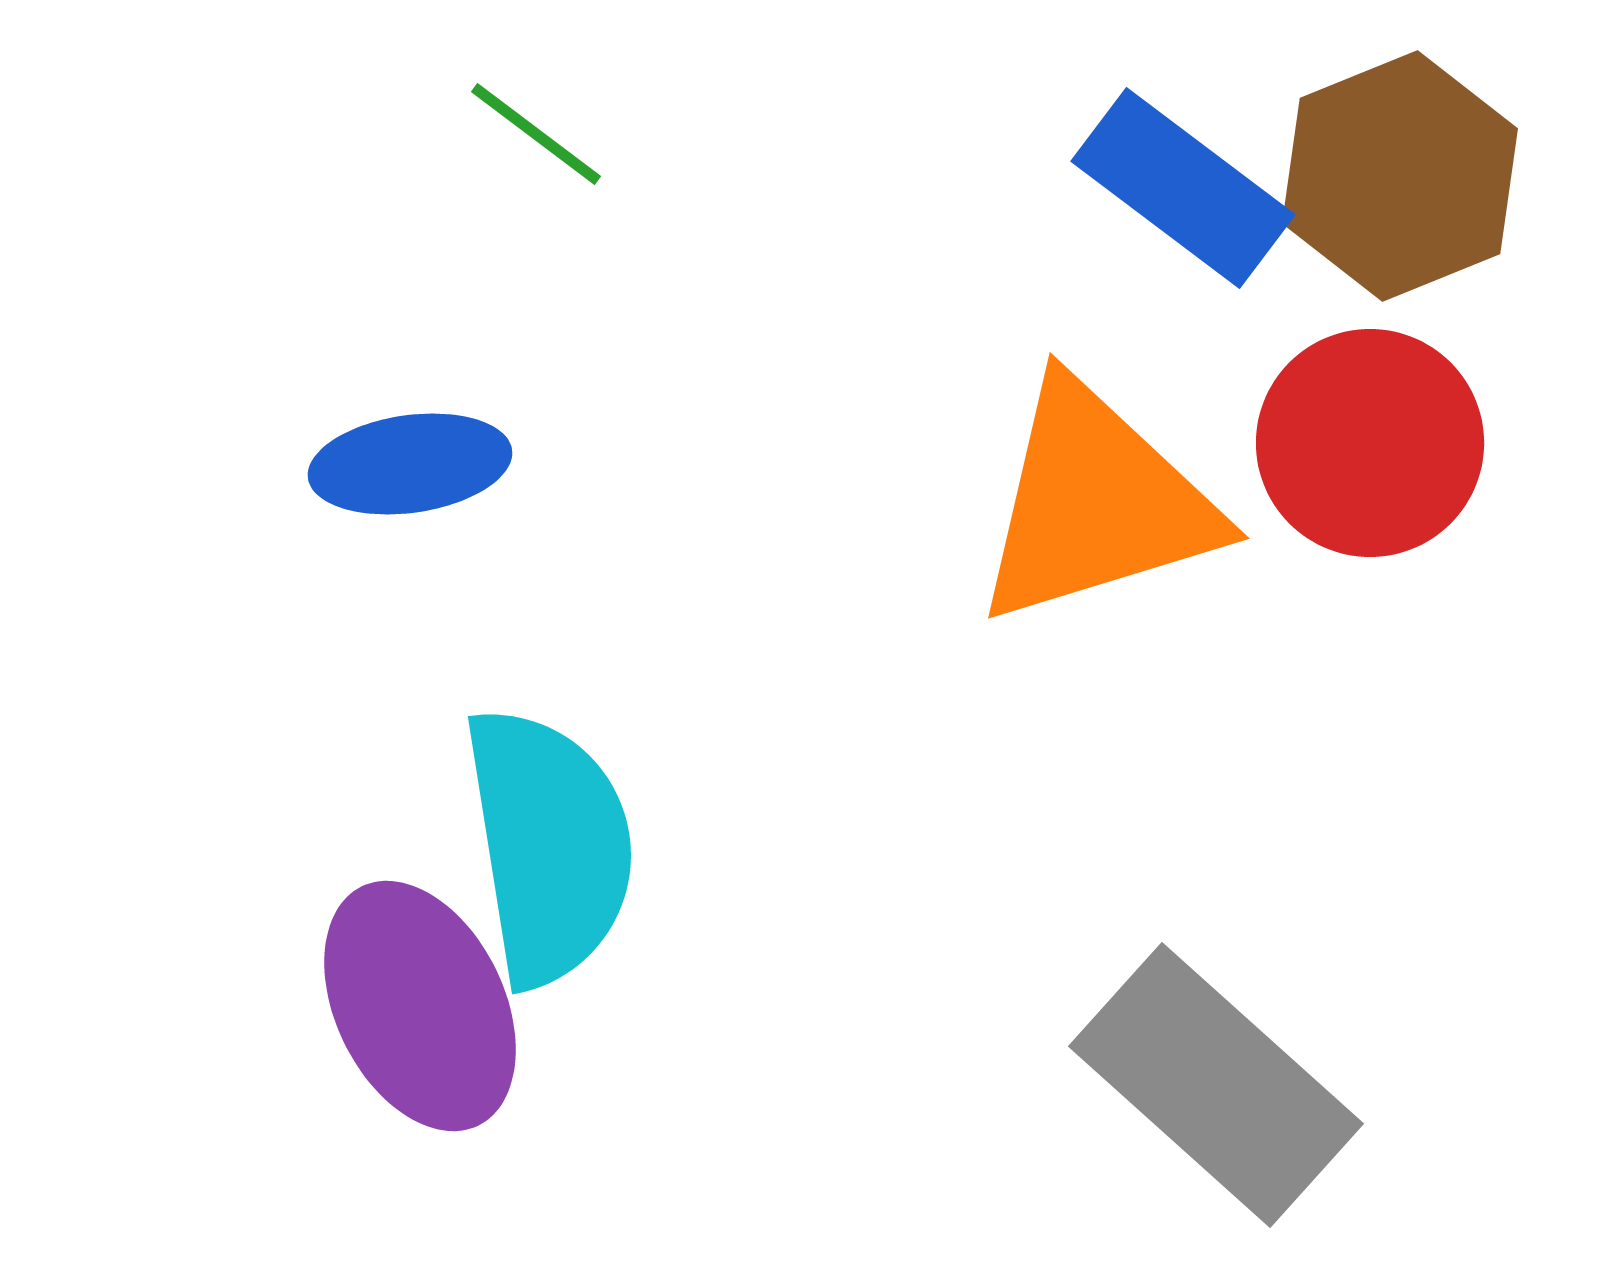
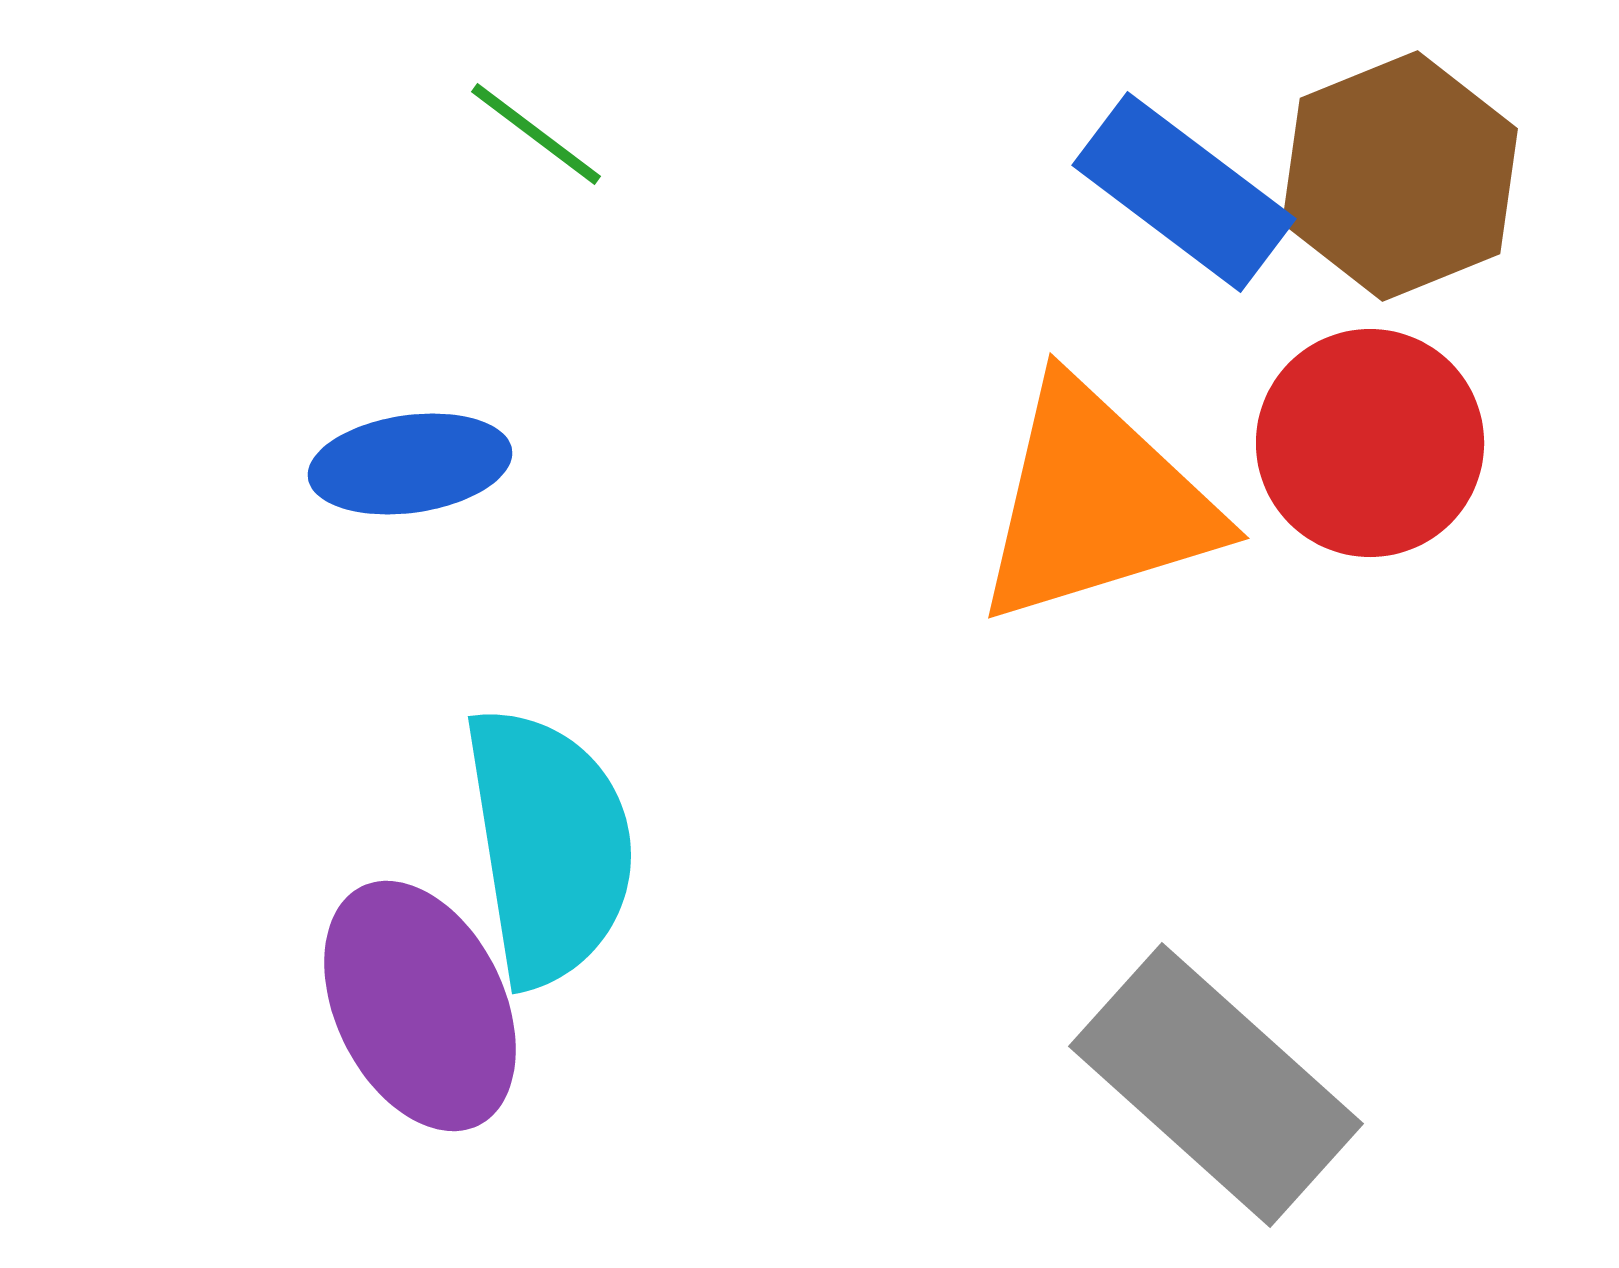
blue rectangle: moved 1 px right, 4 px down
